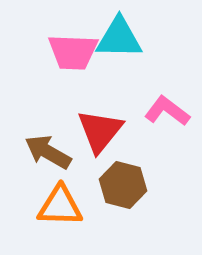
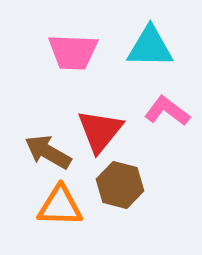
cyan triangle: moved 31 px right, 9 px down
brown hexagon: moved 3 px left
